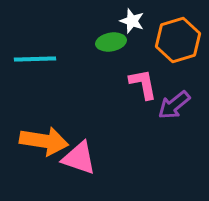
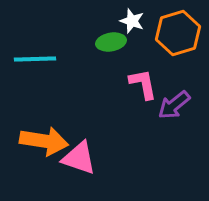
orange hexagon: moved 7 px up
